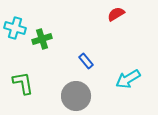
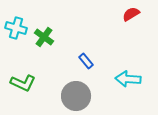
red semicircle: moved 15 px right
cyan cross: moved 1 px right
green cross: moved 2 px right, 2 px up; rotated 36 degrees counterclockwise
cyan arrow: rotated 35 degrees clockwise
green L-shape: rotated 125 degrees clockwise
